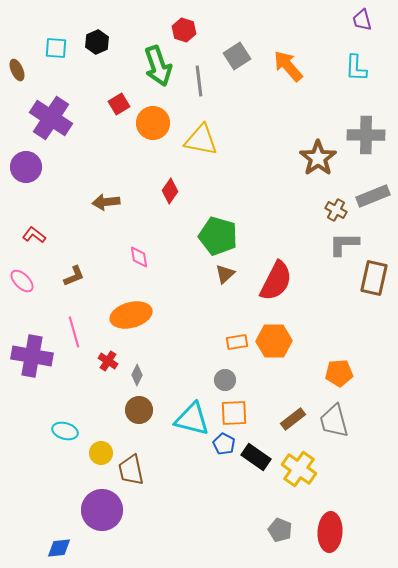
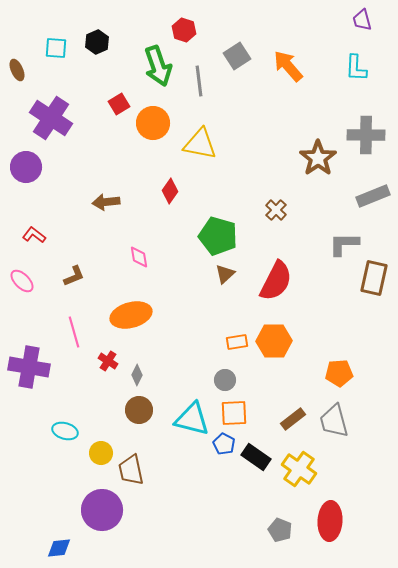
yellow triangle at (201, 140): moved 1 px left, 4 px down
brown cross at (336, 210): moved 60 px left; rotated 15 degrees clockwise
purple cross at (32, 356): moved 3 px left, 11 px down
red ellipse at (330, 532): moved 11 px up
